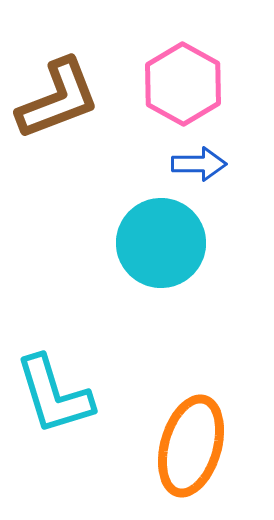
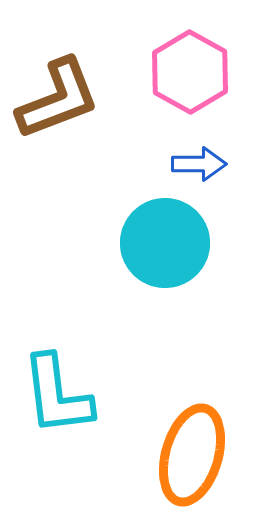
pink hexagon: moved 7 px right, 12 px up
cyan circle: moved 4 px right
cyan L-shape: moved 3 px right; rotated 10 degrees clockwise
orange ellipse: moved 1 px right, 9 px down
